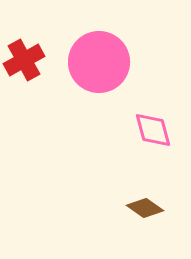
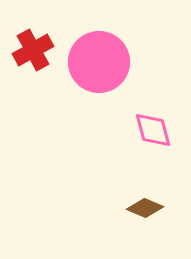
red cross: moved 9 px right, 10 px up
brown diamond: rotated 12 degrees counterclockwise
